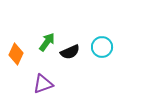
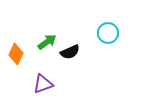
green arrow: rotated 18 degrees clockwise
cyan circle: moved 6 px right, 14 px up
